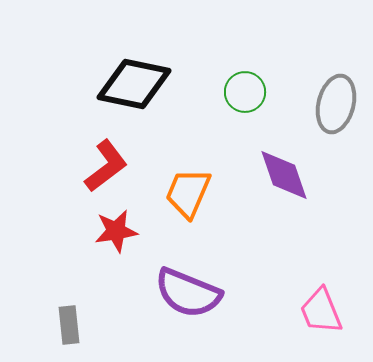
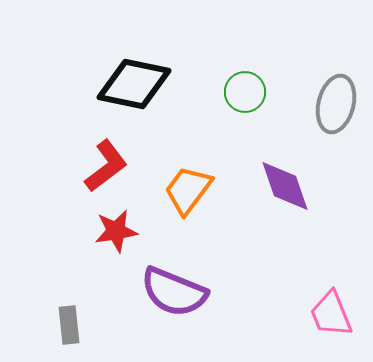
purple diamond: moved 1 px right, 11 px down
orange trapezoid: moved 3 px up; rotated 14 degrees clockwise
purple semicircle: moved 14 px left, 1 px up
pink trapezoid: moved 10 px right, 3 px down
